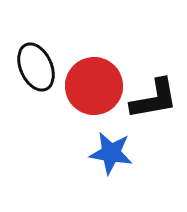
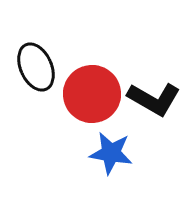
red circle: moved 2 px left, 8 px down
black L-shape: rotated 40 degrees clockwise
